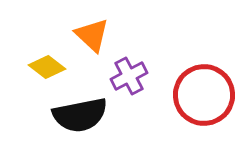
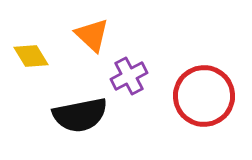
yellow diamond: moved 16 px left, 11 px up; rotated 21 degrees clockwise
red circle: moved 1 px down
